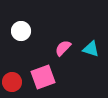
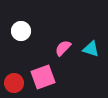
red circle: moved 2 px right, 1 px down
